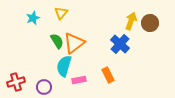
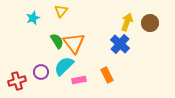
yellow triangle: moved 2 px up
yellow arrow: moved 4 px left, 1 px down
orange triangle: rotated 30 degrees counterclockwise
cyan semicircle: rotated 30 degrees clockwise
orange rectangle: moved 1 px left
red cross: moved 1 px right, 1 px up
purple circle: moved 3 px left, 15 px up
